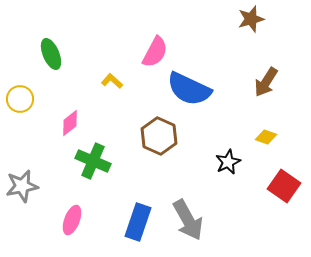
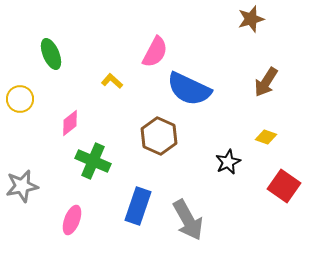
blue rectangle: moved 16 px up
